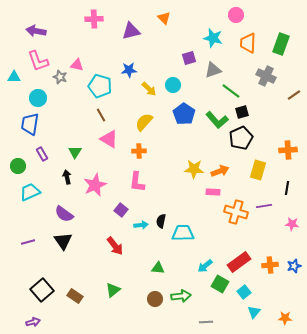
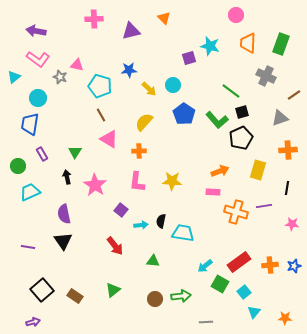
cyan star at (213, 38): moved 3 px left, 8 px down
pink L-shape at (38, 61): moved 2 px up; rotated 35 degrees counterclockwise
gray triangle at (213, 70): moved 67 px right, 48 px down
cyan triangle at (14, 77): rotated 40 degrees counterclockwise
yellow star at (194, 169): moved 22 px left, 12 px down
pink star at (95, 185): rotated 15 degrees counterclockwise
purple semicircle at (64, 214): rotated 42 degrees clockwise
cyan trapezoid at (183, 233): rotated 10 degrees clockwise
purple line at (28, 242): moved 5 px down; rotated 24 degrees clockwise
green triangle at (158, 268): moved 5 px left, 7 px up
